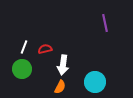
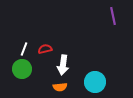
purple line: moved 8 px right, 7 px up
white line: moved 2 px down
orange semicircle: rotated 56 degrees clockwise
